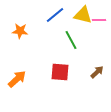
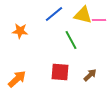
blue line: moved 1 px left, 1 px up
brown arrow: moved 7 px left, 3 px down
